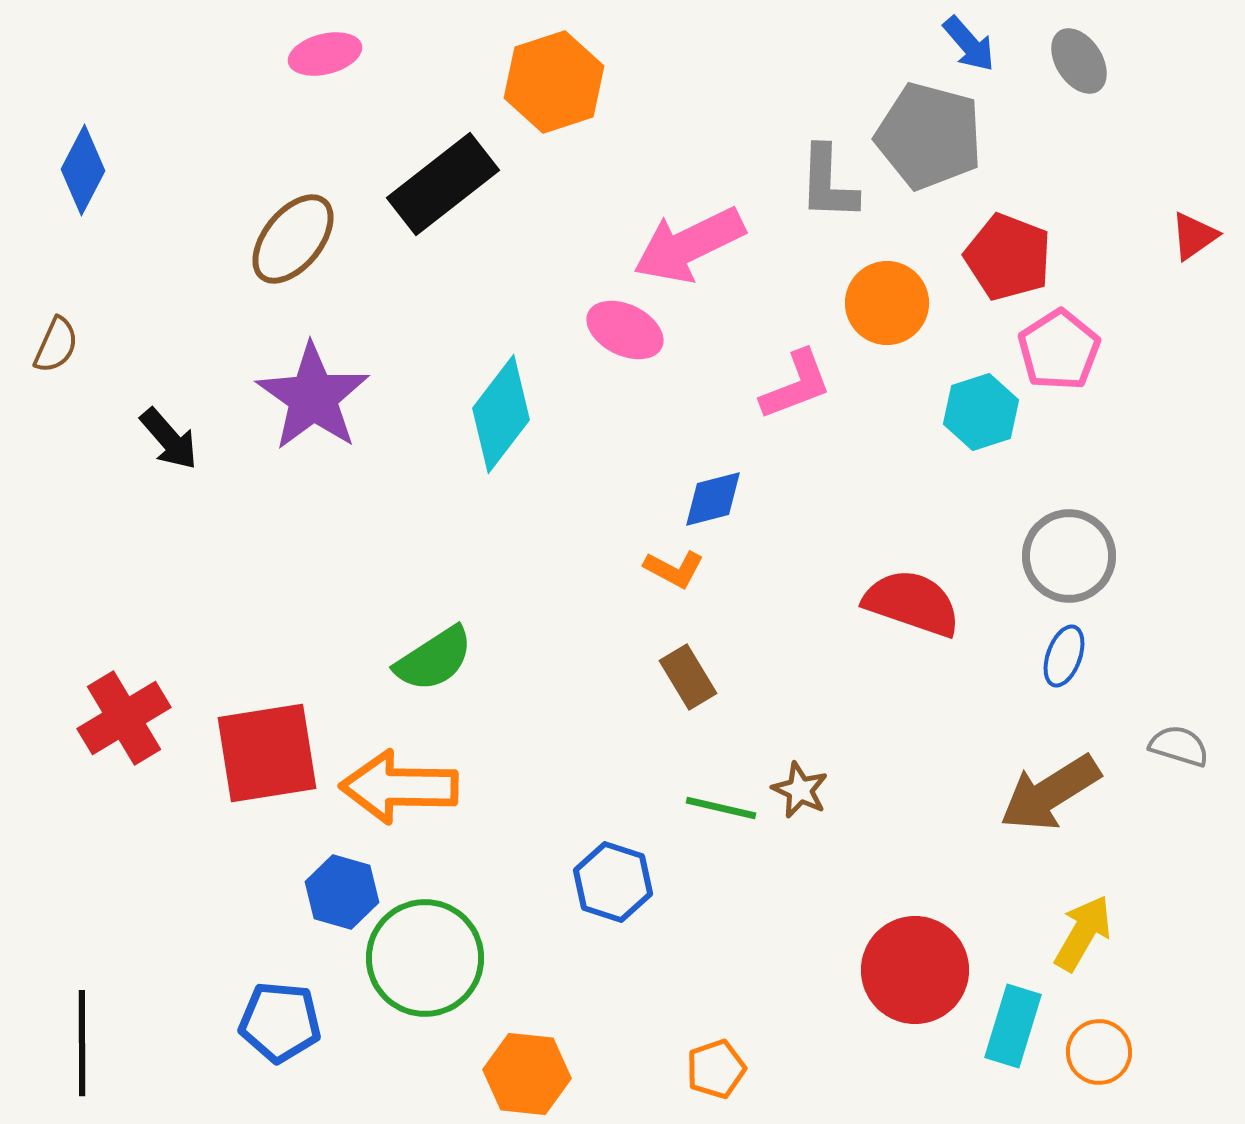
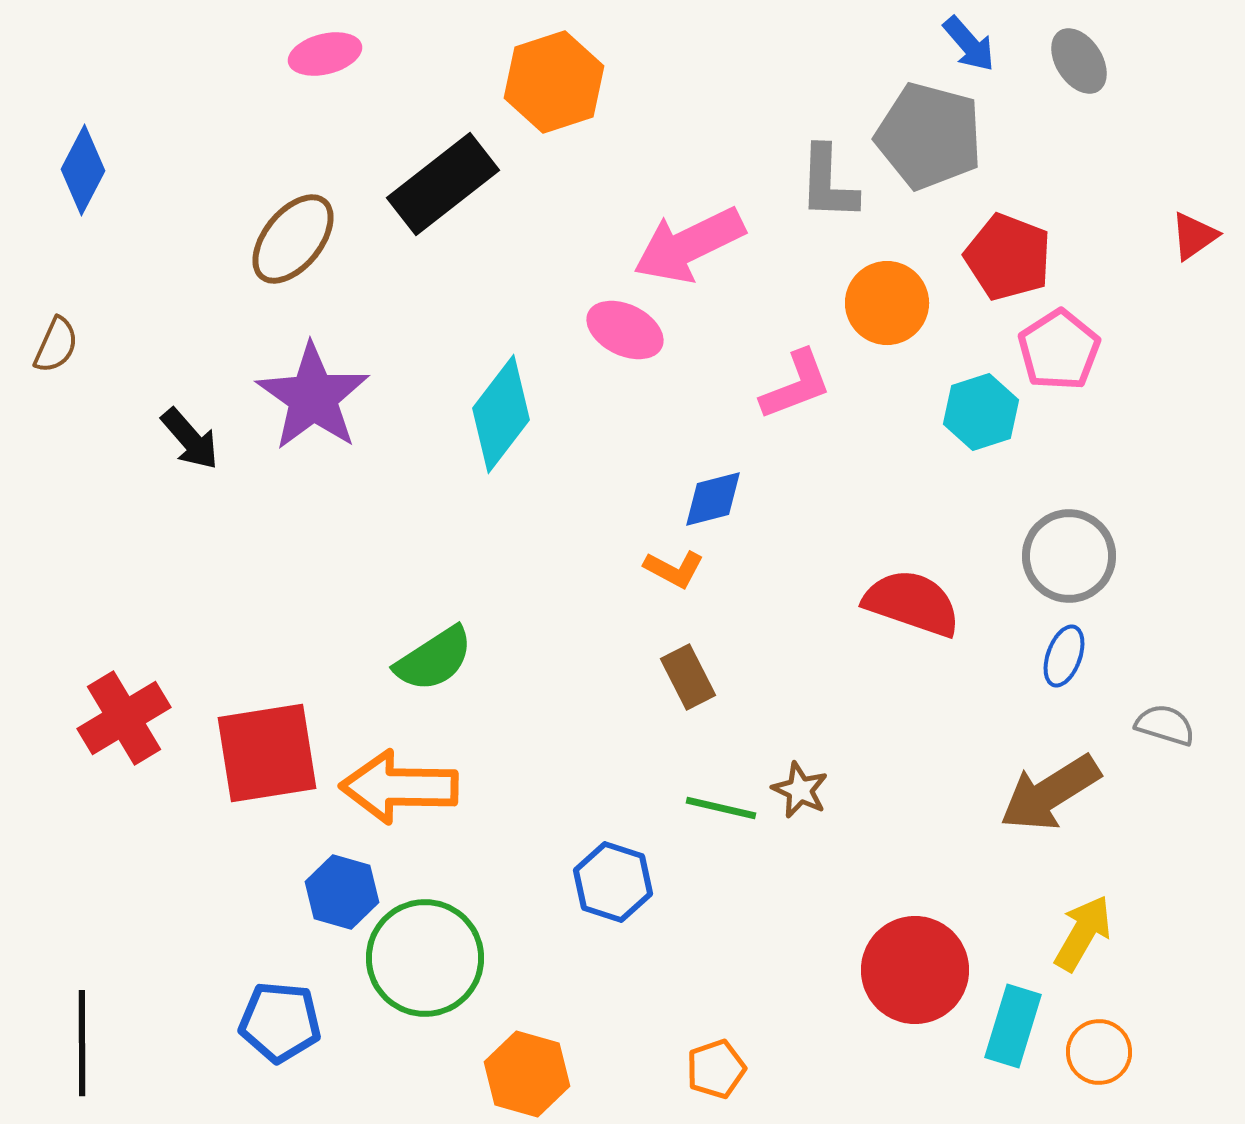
black arrow at (169, 439): moved 21 px right
brown rectangle at (688, 677): rotated 4 degrees clockwise
gray semicircle at (1179, 746): moved 14 px left, 21 px up
orange hexagon at (527, 1074): rotated 10 degrees clockwise
